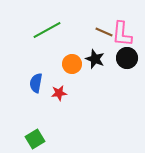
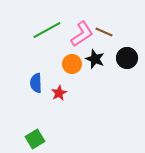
pink L-shape: moved 40 px left; rotated 128 degrees counterclockwise
blue semicircle: rotated 12 degrees counterclockwise
red star: rotated 21 degrees counterclockwise
